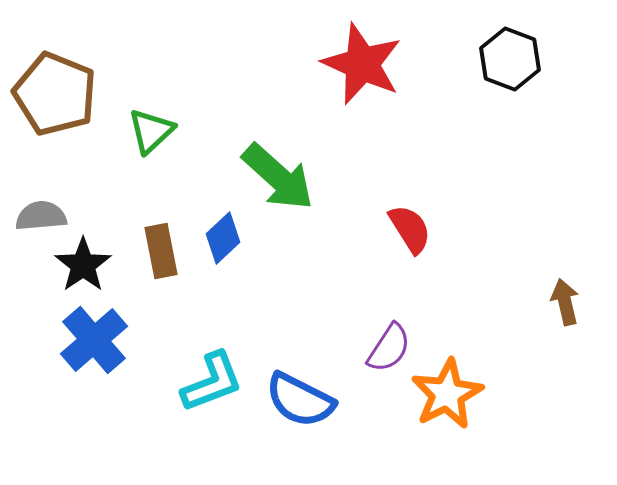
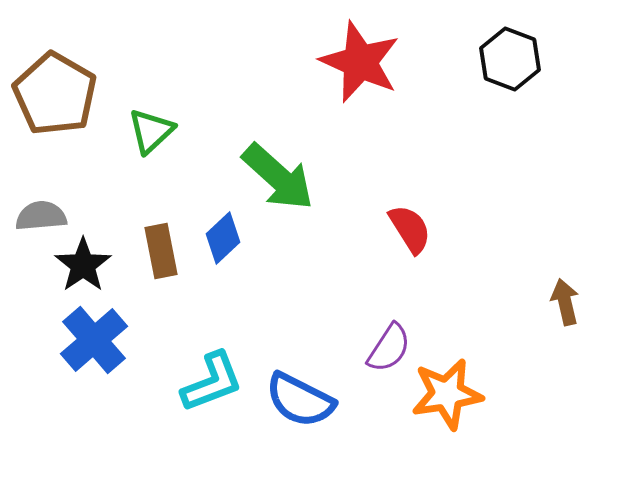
red star: moved 2 px left, 2 px up
brown pentagon: rotated 8 degrees clockwise
orange star: rotated 18 degrees clockwise
